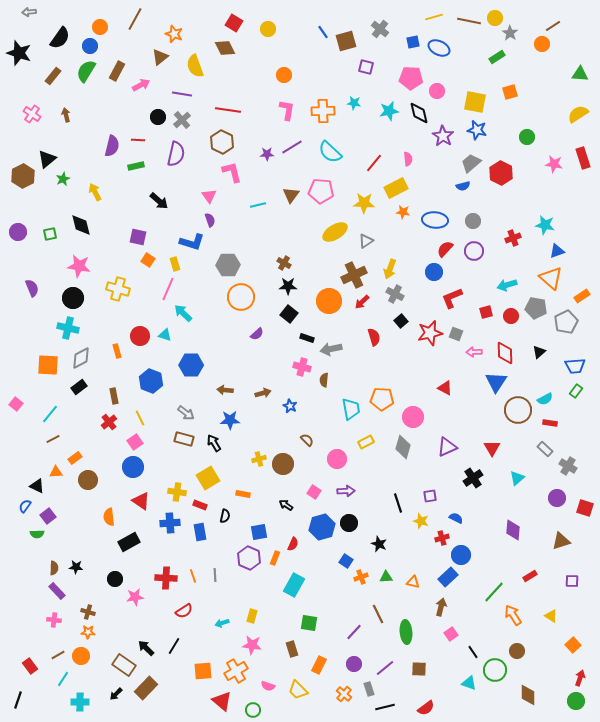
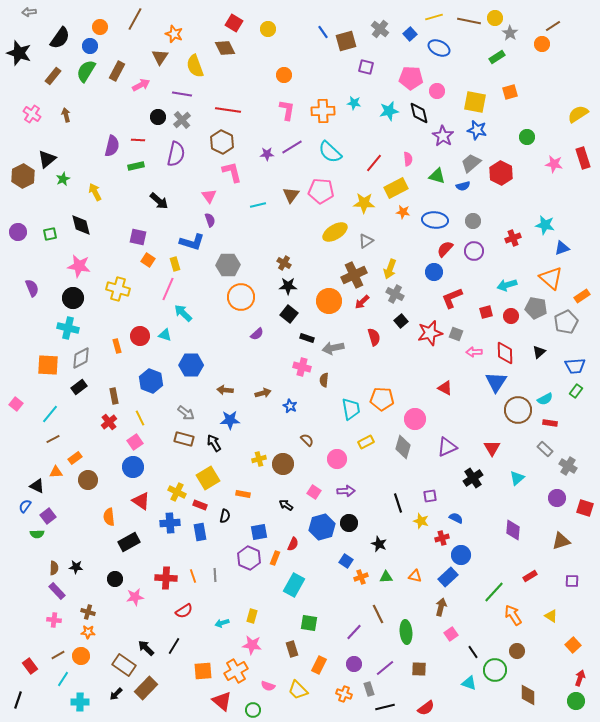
blue square at (413, 42): moved 3 px left, 8 px up; rotated 32 degrees counterclockwise
brown triangle at (160, 57): rotated 18 degrees counterclockwise
green triangle at (580, 74): moved 143 px left, 102 px down; rotated 12 degrees clockwise
blue triangle at (557, 251): moved 5 px right, 3 px up
gray arrow at (331, 349): moved 2 px right, 1 px up
orange rectangle at (117, 351): moved 5 px up
pink circle at (413, 417): moved 2 px right, 2 px down
yellow cross at (177, 492): rotated 18 degrees clockwise
orange triangle at (413, 582): moved 2 px right, 6 px up
orange cross at (344, 694): rotated 21 degrees counterclockwise
